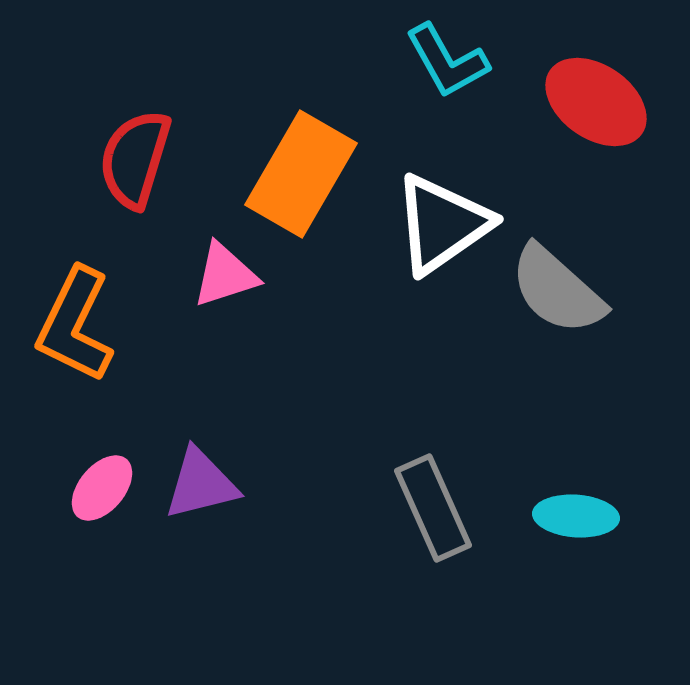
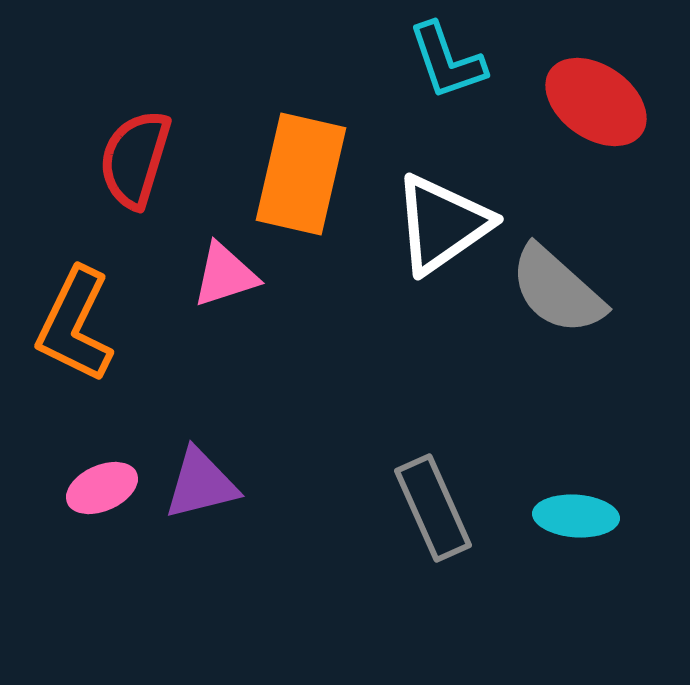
cyan L-shape: rotated 10 degrees clockwise
orange rectangle: rotated 17 degrees counterclockwise
pink ellipse: rotated 26 degrees clockwise
